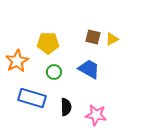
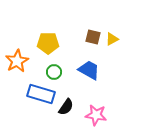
blue trapezoid: moved 1 px down
blue rectangle: moved 9 px right, 4 px up
black semicircle: rotated 36 degrees clockwise
